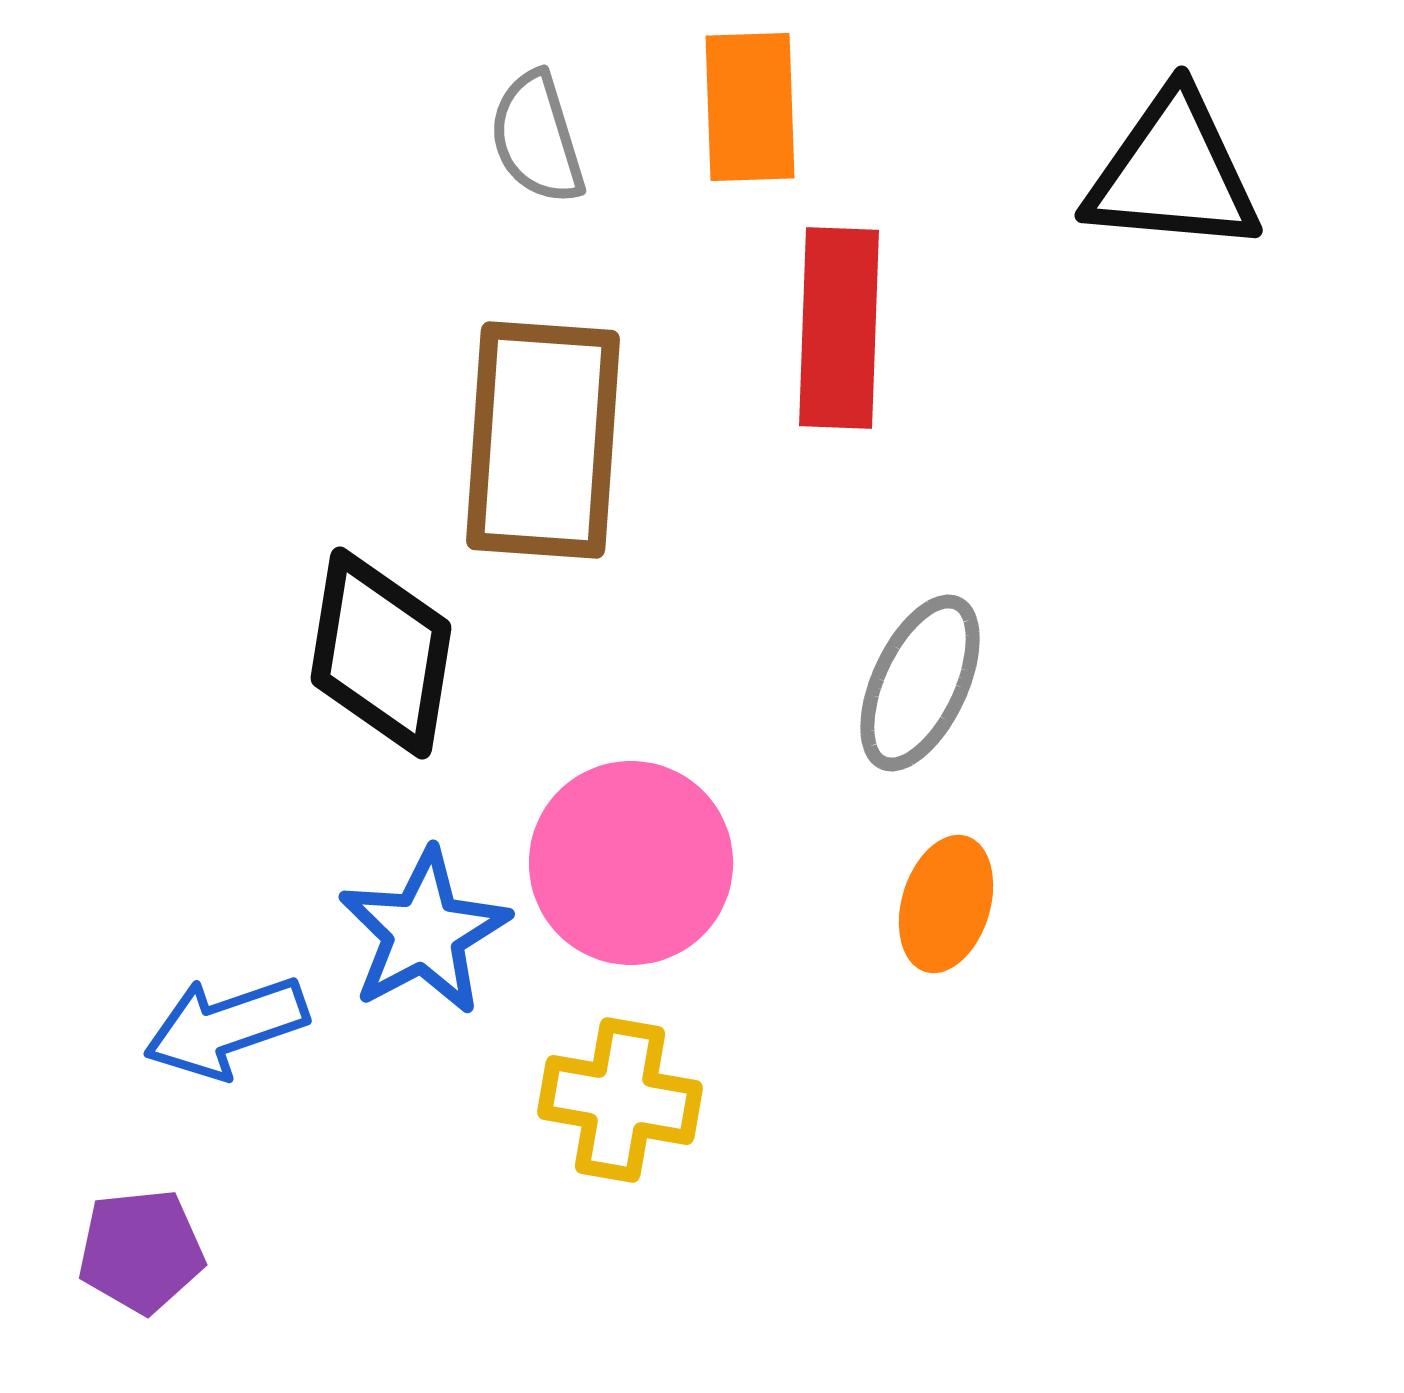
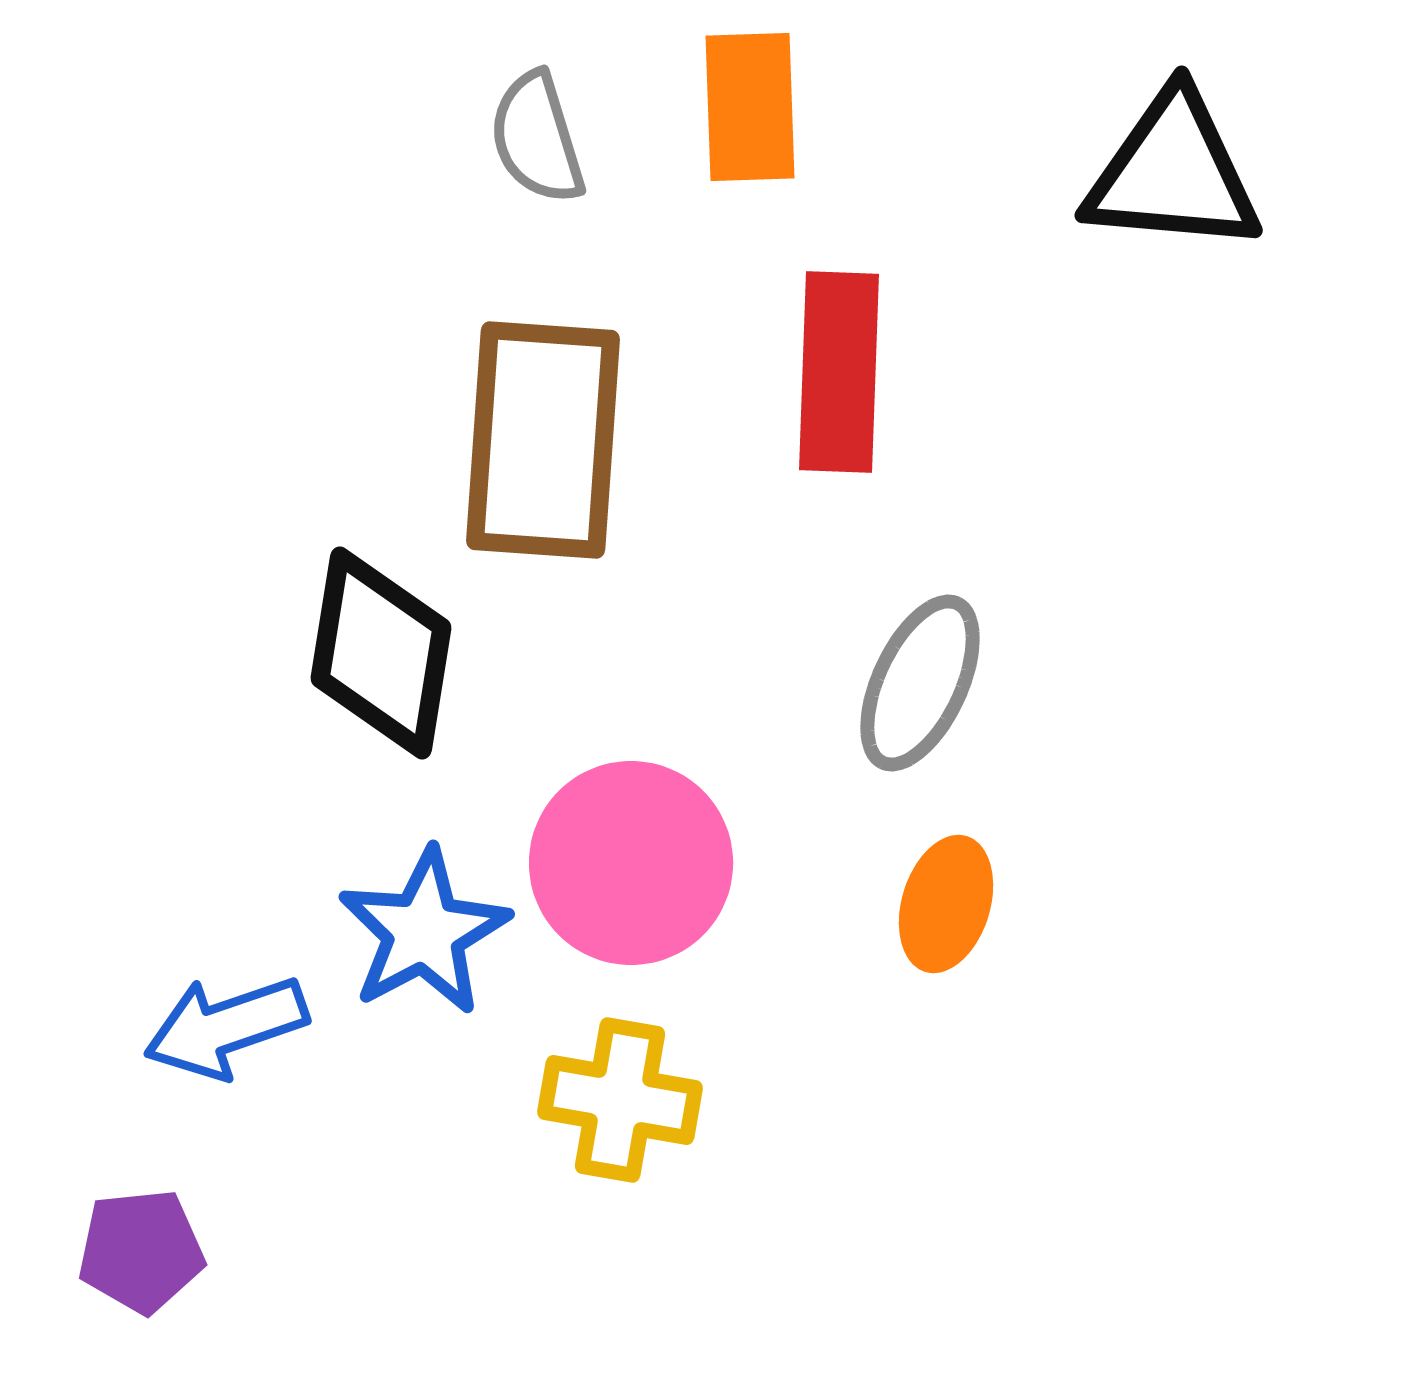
red rectangle: moved 44 px down
